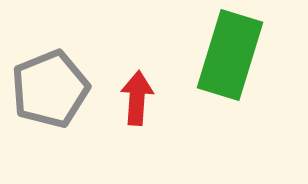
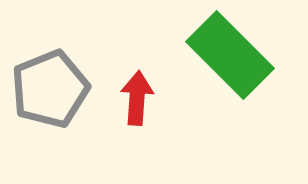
green rectangle: rotated 62 degrees counterclockwise
